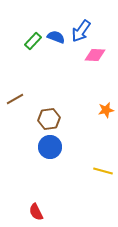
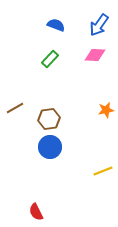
blue arrow: moved 18 px right, 6 px up
blue semicircle: moved 12 px up
green rectangle: moved 17 px right, 18 px down
brown line: moved 9 px down
yellow line: rotated 36 degrees counterclockwise
